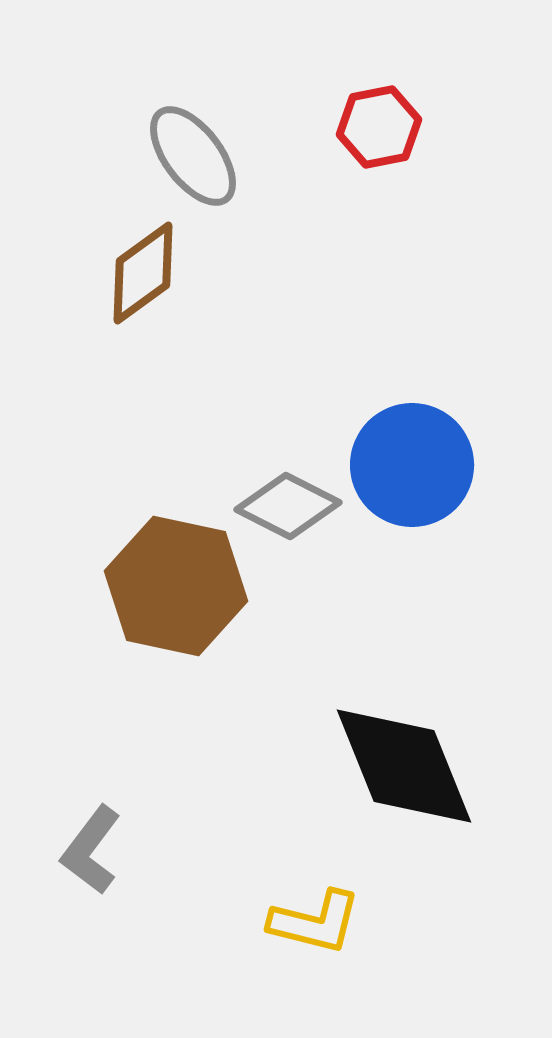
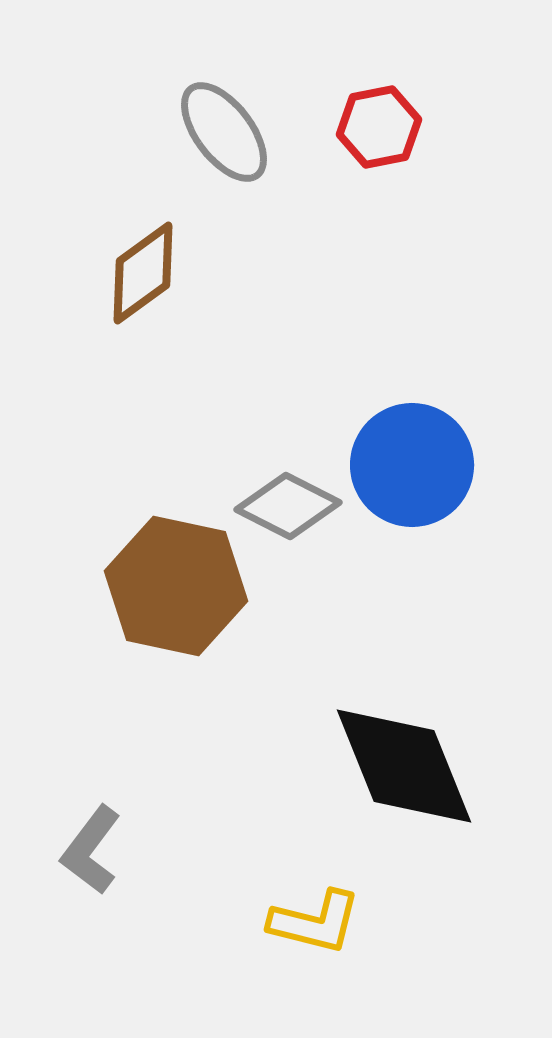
gray ellipse: moved 31 px right, 24 px up
